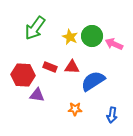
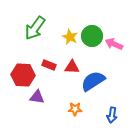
red rectangle: moved 1 px left, 2 px up
purple triangle: moved 2 px down
